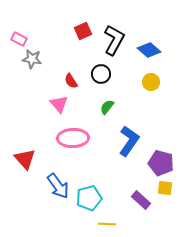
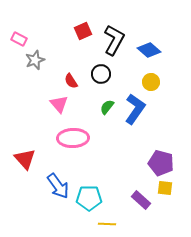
gray star: moved 3 px right, 1 px down; rotated 30 degrees counterclockwise
blue L-shape: moved 6 px right, 32 px up
cyan pentagon: rotated 15 degrees clockwise
